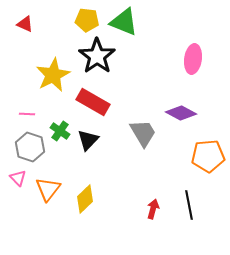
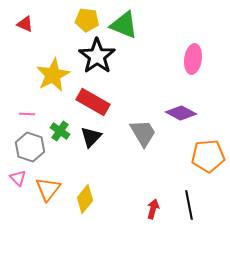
green triangle: moved 3 px down
black triangle: moved 3 px right, 3 px up
yellow diamond: rotated 8 degrees counterclockwise
